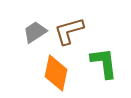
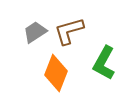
green L-shape: rotated 144 degrees counterclockwise
orange diamond: rotated 9 degrees clockwise
